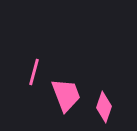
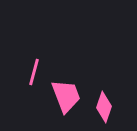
pink trapezoid: moved 1 px down
